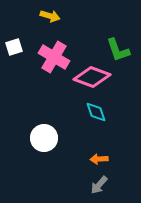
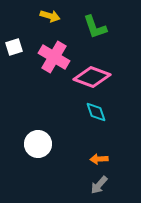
green L-shape: moved 23 px left, 23 px up
white circle: moved 6 px left, 6 px down
